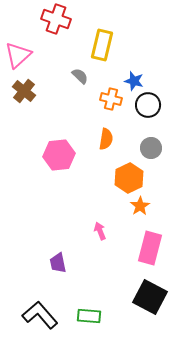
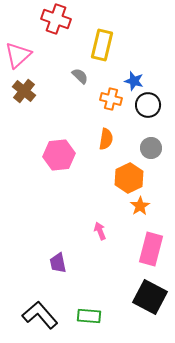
pink rectangle: moved 1 px right, 1 px down
